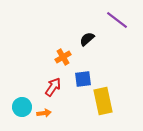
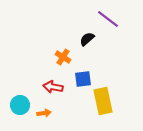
purple line: moved 9 px left, 1 px up
orange cross: rotated 28 degrees counterclockwise
red arrow: rotated 114 degrees counterclockwise
cyan circle: moved 2 px left, 2 px up
